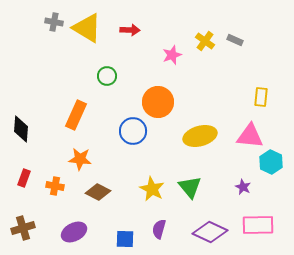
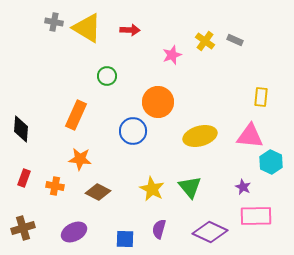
pink rectangle: moved 2 px left, 9 px up
